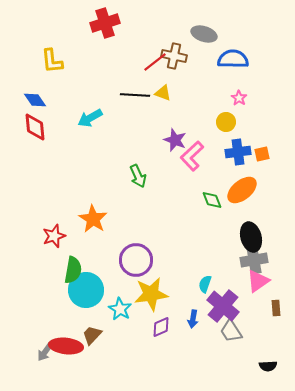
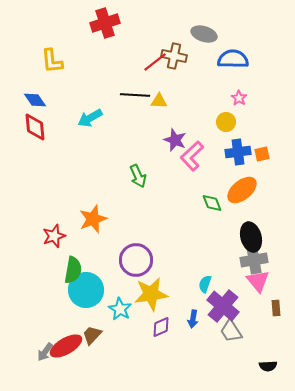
yellow triangle: moved 4 px left, 8 px down; rotated 18 degrees counterclockwise
green diamond: moved 3 px down
orange star: rotated 20 degrees clockwise
pink triangle: rotated 35 degrees counterclockwise
red ellipse: rotated 36 degrees counterclockwise
